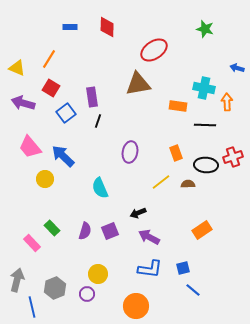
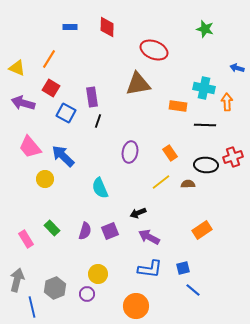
red ellipse at (154, 50): rotated 56 degrees clockwise
blue square at (66, 113): rotated 24 degrees counterclockwise
orange rectangle at (176, 153): moved 6 px left; rotated 14 degrees counterclockwise
pink rectangle at (32, 243): moved 6 px left, 4 px up; rotated 12 degrees clockwise
